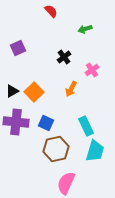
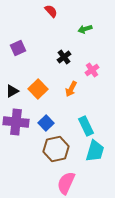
orange square: moved 4 px right, 3 px up
blue square: rotated 21 degrees clockwise
